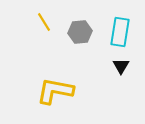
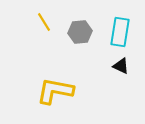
black triangle: rotated 36 degrees counterclockwise
